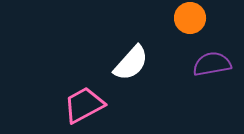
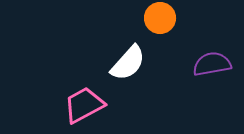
orange circle: moved 30 px left
white semicircle: moved 3 px left
